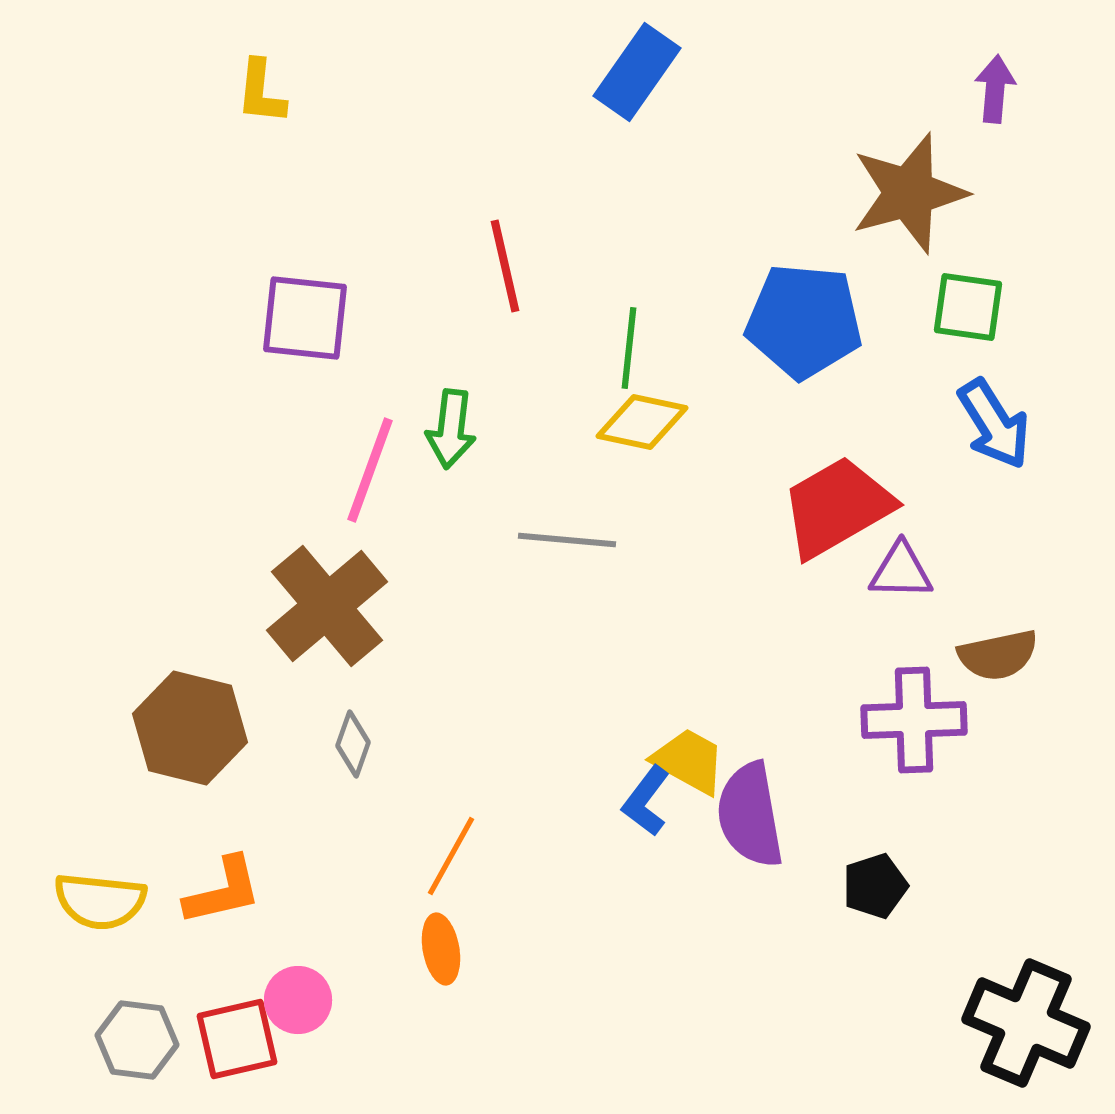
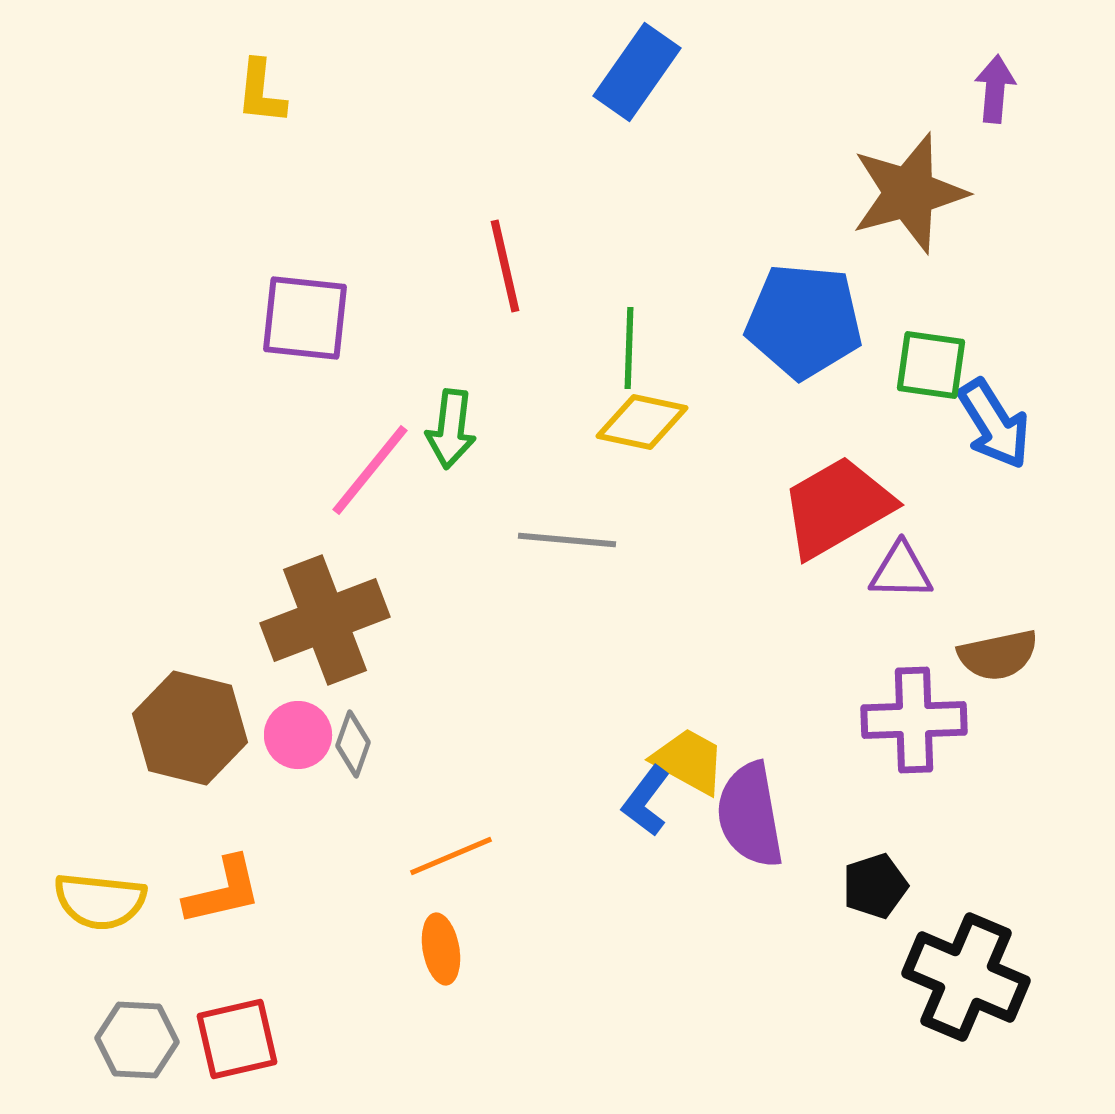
green square: moved 37 px left, 58 px down
green line: rotated 4 degrees counterclockwise
pink line: rotated 19 degrees clockwise
brown cross: moved 2 px left, 14 px down; rotated 19 degrees clockwise
orange line: rotated 38 degrees clockwise
pink circle: moved 265 px up
black cross: moved 60 px left, 46 px up
gray hexagon: rotated 4 degrees counterclockwise
